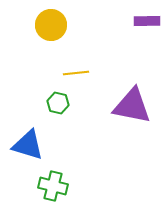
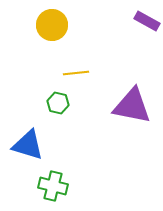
purple rectangle: rotated 30 degrees clockwise
yellow circle: moved 1 px right
